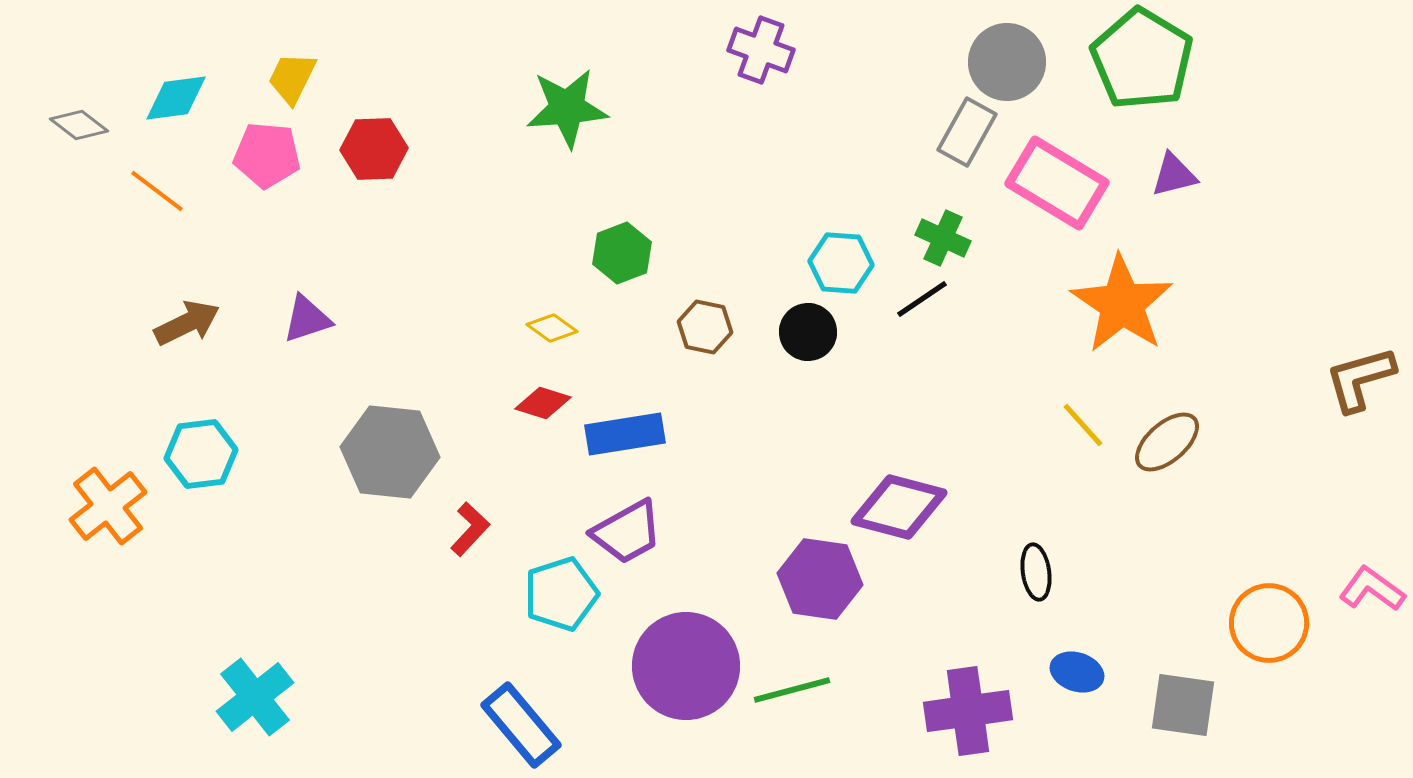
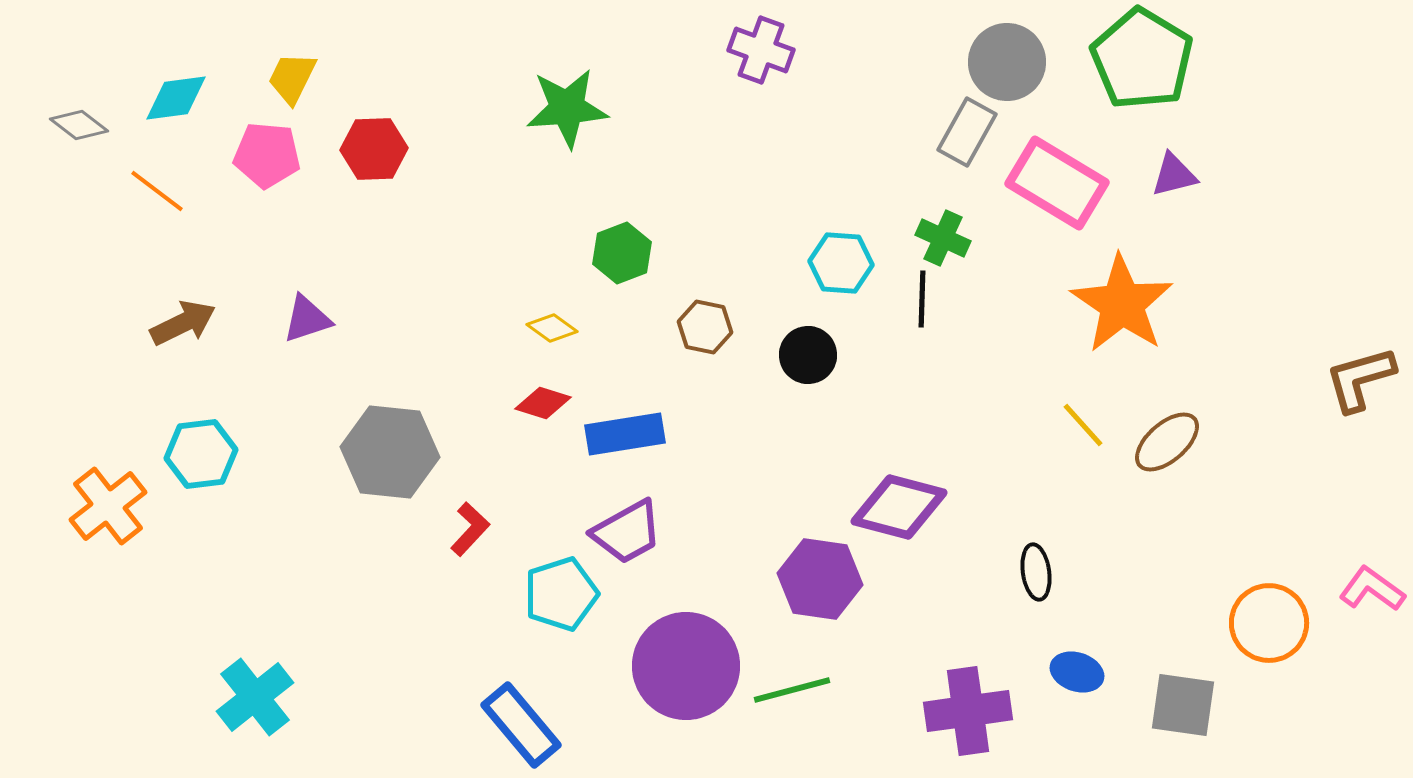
black line at (922, 299): rotated 54 degrees counterclockwise
brown arrow at (187, 323): moved 4 px left
black circle at (808, 332): moved 23 px down
